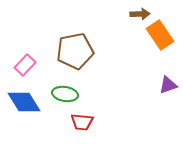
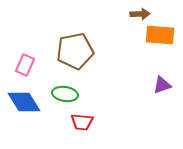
orange rectangle: rotated 52 degrees counterclockwise
pink rectangle: rotated 20 degrees counterclockwise
purple triangle: moved 6 px left
